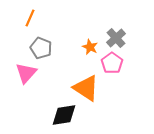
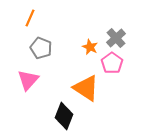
pink triangle: moved 2 px right, 7 px down
black diamond: moved 1 px down; rotated 60 degrees counterclockwise
